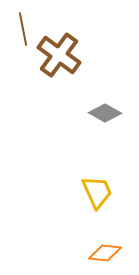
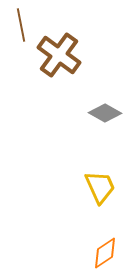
brown line: moved 2 px left, 4 px up
yellow trapezoid: moved 3 px right, 5 px up
orange diamond: rotated 40 degrees counterclockwise
